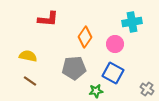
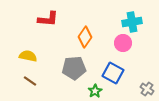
pink circle: moved 8 px right, 1 px up
green star: moved 1 px left; rotated 24 degrees counterclockwise
